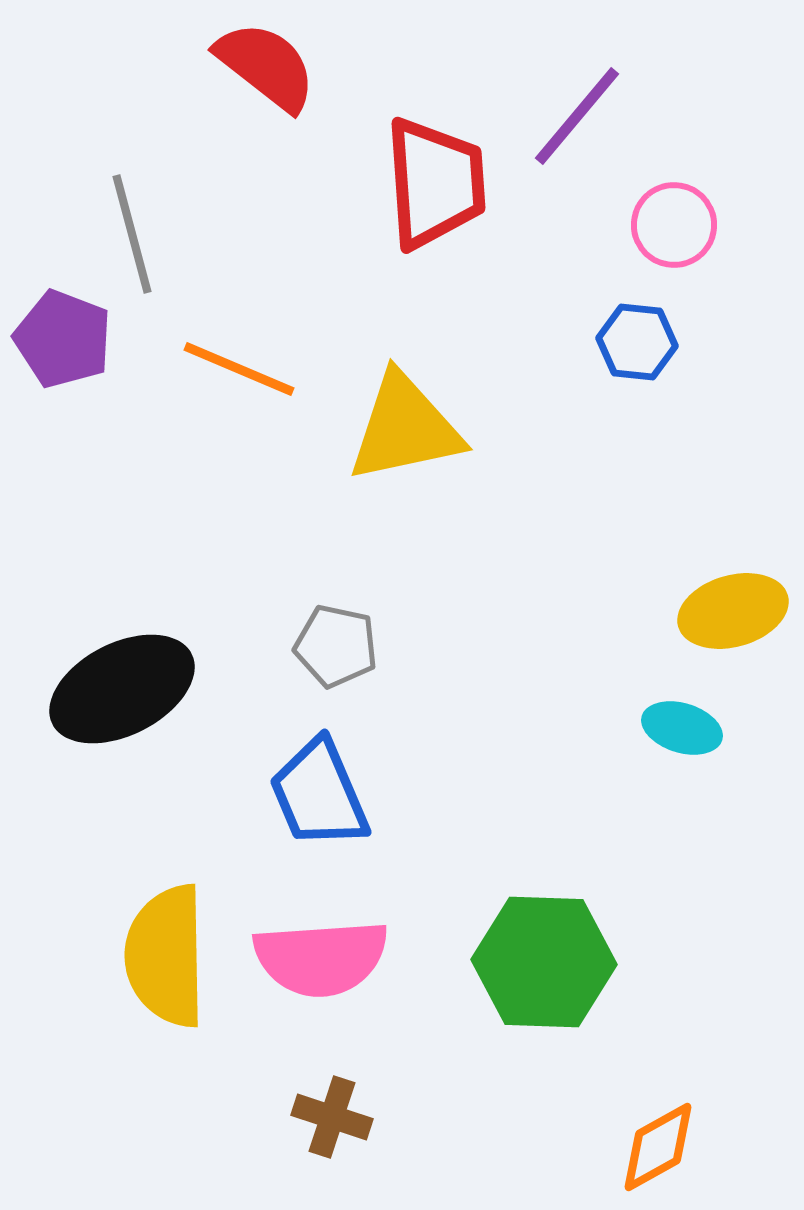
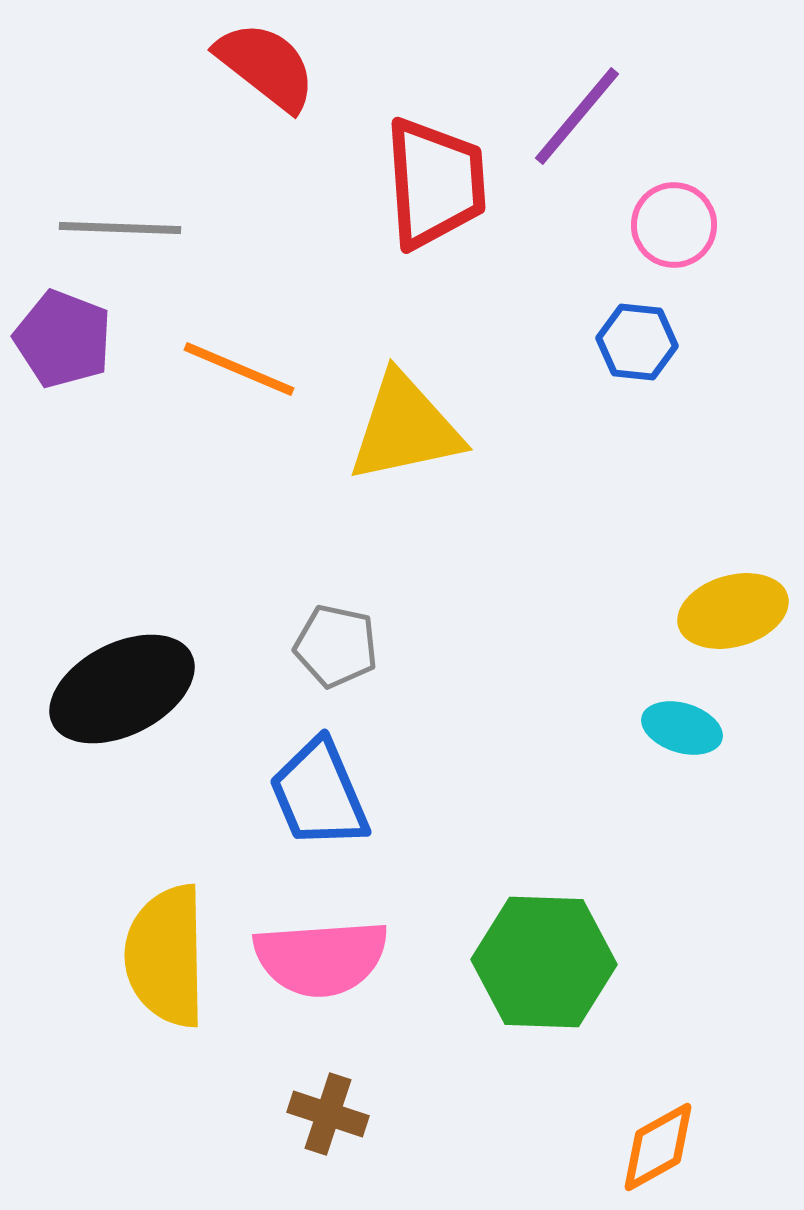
gray line: moved 12 px left, 6 px up; rotated 73 degrees counterclockwise
brown cross: moved 4 px left, 3 px up
